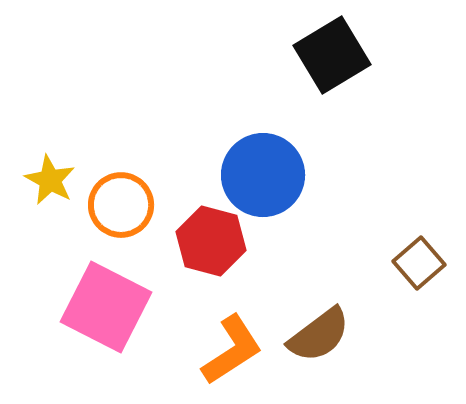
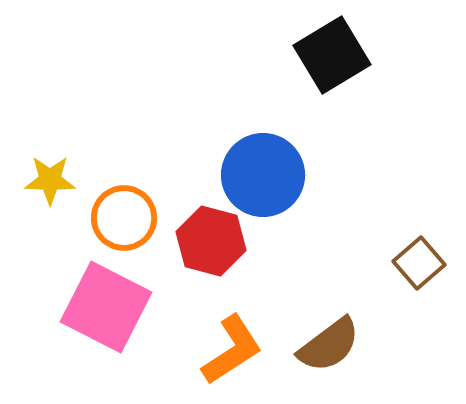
yellow star: rotated 27 degrees counterclockwise
orange circle: moved 3 px right, 13 px down
brown semicircle: moved 10 px right, 10 px down
